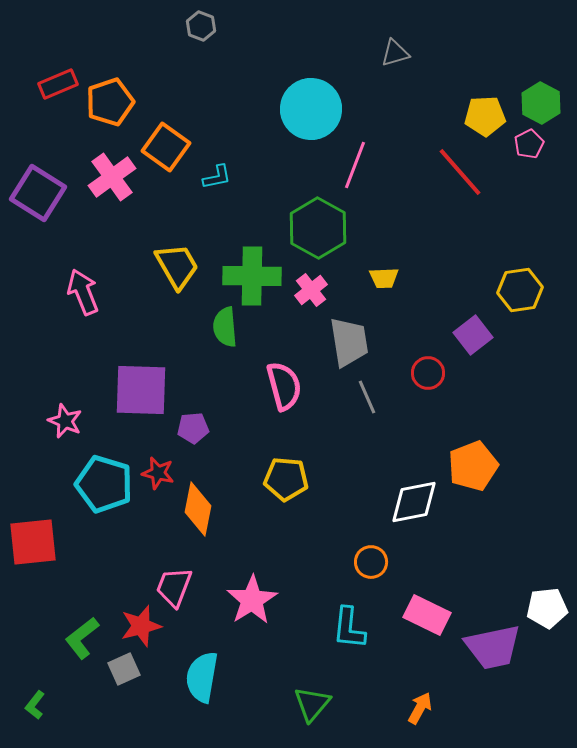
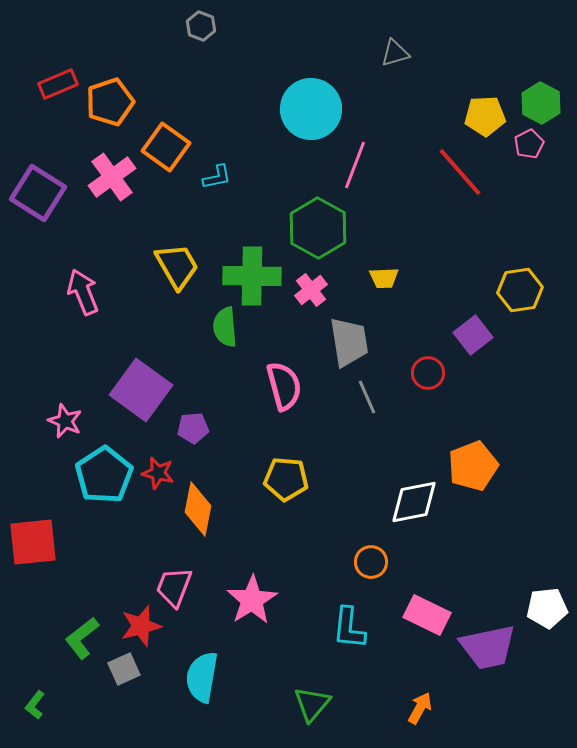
purple square at (141, 390): rotated 34 degrees clockwise
cyan pentagon at (104, 484): moved 9 px up; rotated 22 degrees clockwise
purple trapezoid at (493, 647): moved 5 px left
